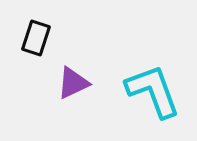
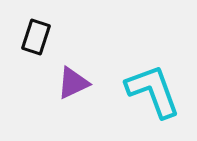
black rectangle: moved 1 px up
